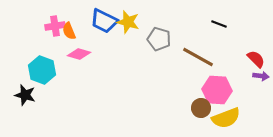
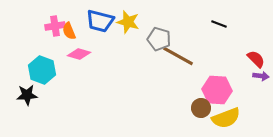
blue trapezoid: moved 4 px left; rotated 12 degrees counterclockwise
brown line: moved 20 px left, 1 px up
black star: moved 2 px right; rotated 20 degrees counterclockwise
